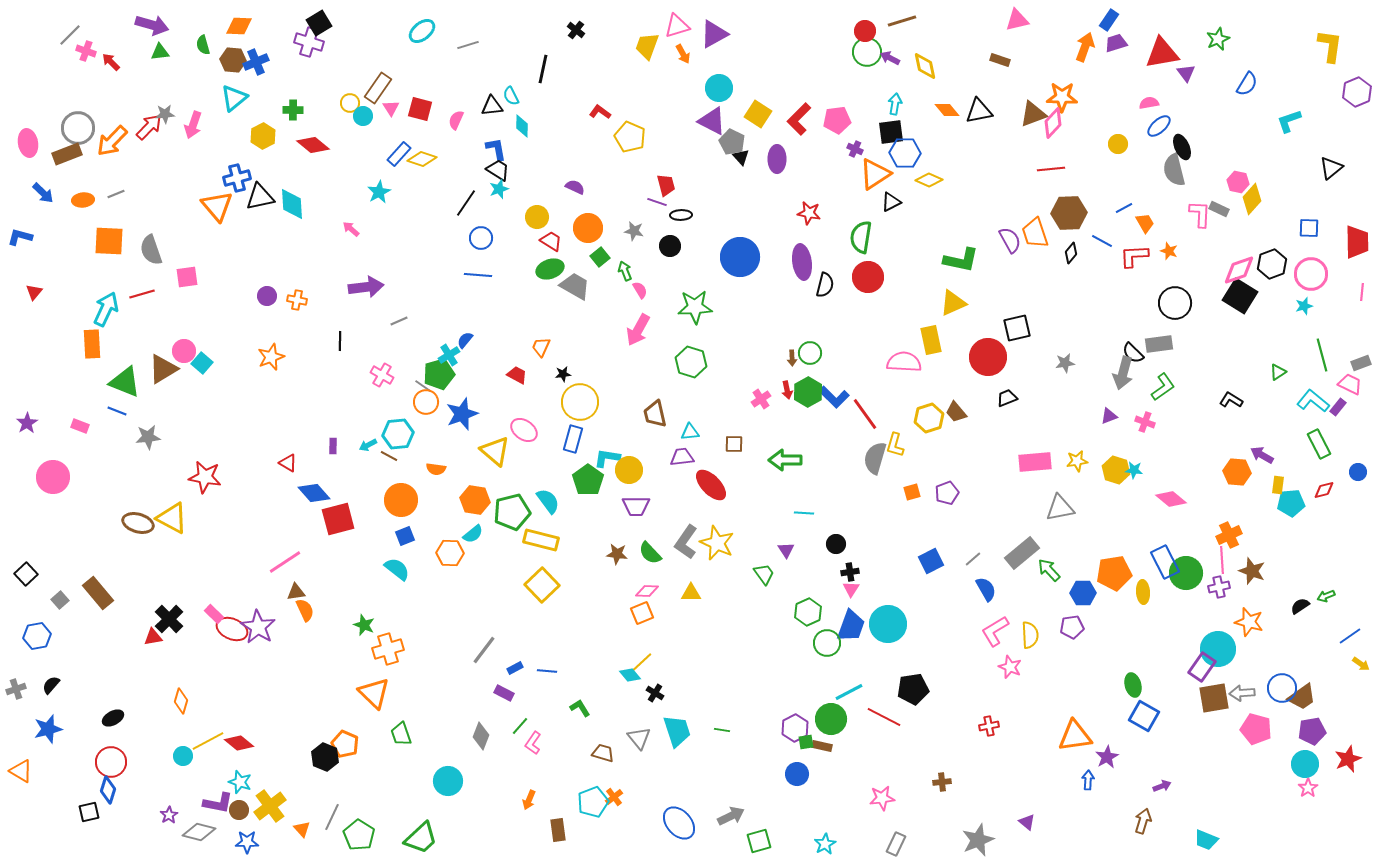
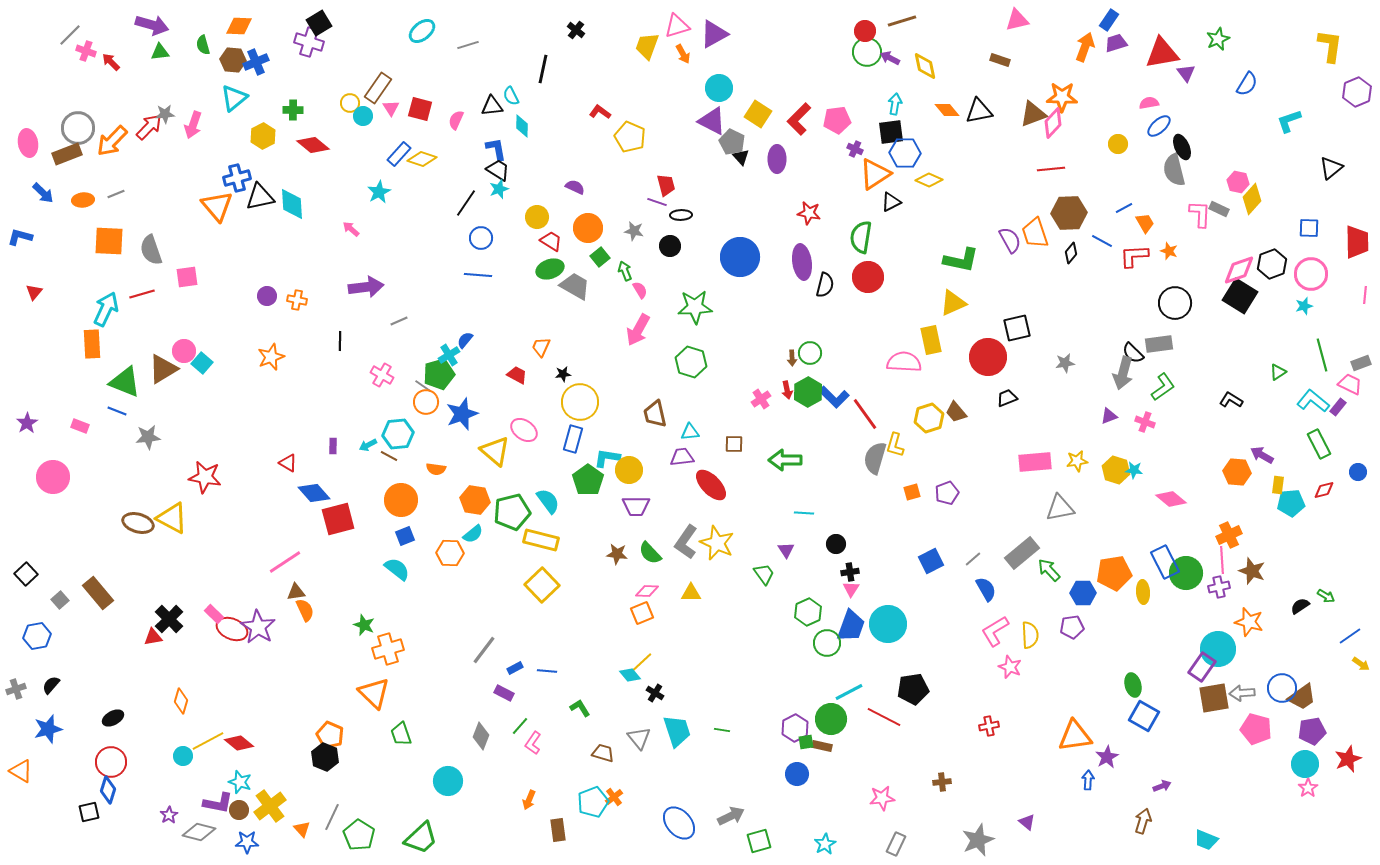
pink line at (1362, 292): moved 3 px right, 3 px down
green arrow at (1326, 596): rotated 126 degrees counterclockwise
orange pentagon at (345, 744): moved 15 px left, 9 px up
